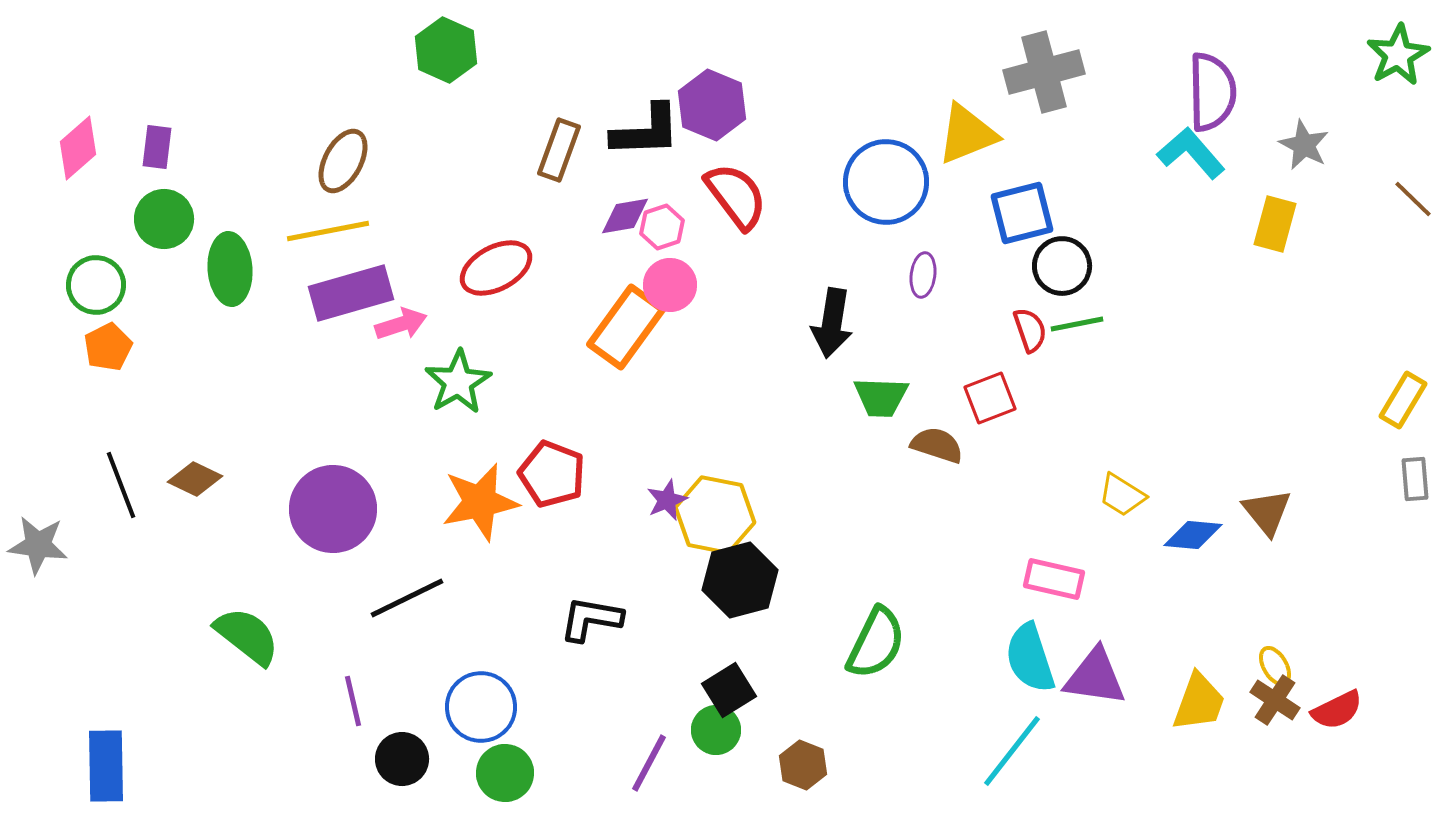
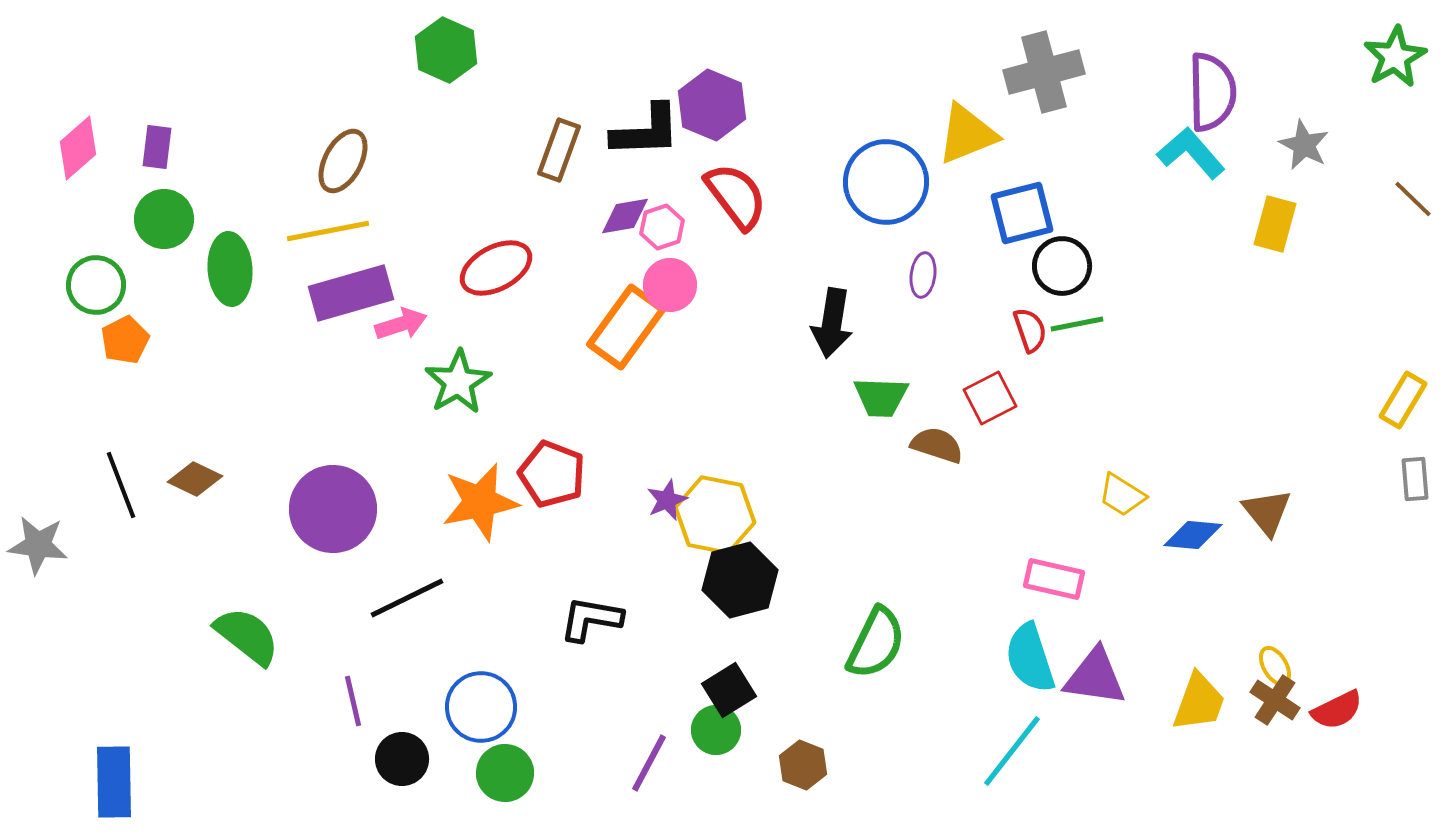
green star at (1398, 55): moved 3 px left, 2 px down
orange pentagon at (108, 347): moved 17 px right, 7 px up
red square at (990, 398): rotated 6 degrees counterclockwise
blue rectangle at (106, 766): moved 8 px right, 16 px down
